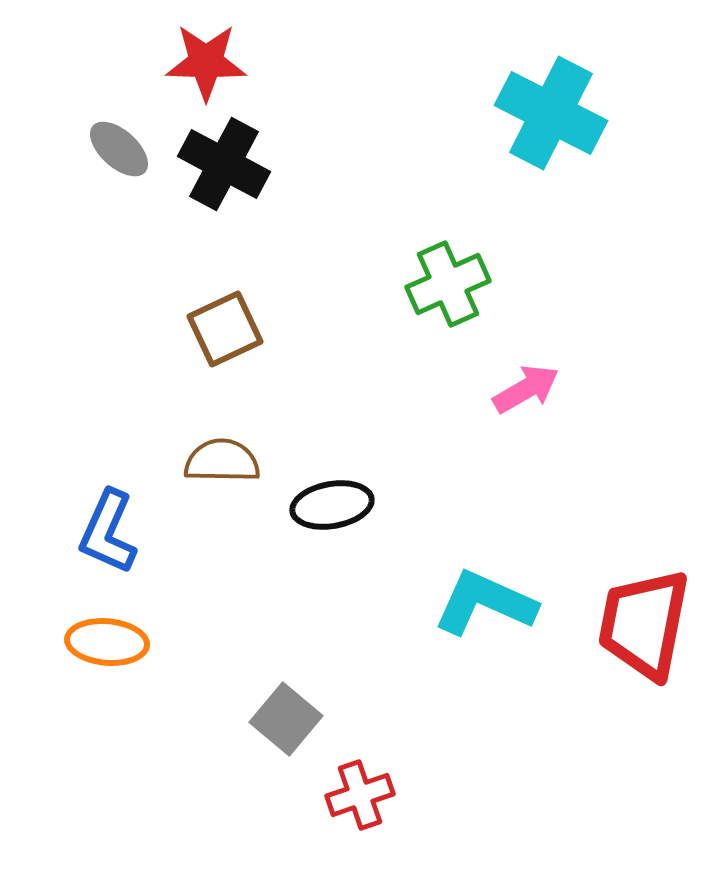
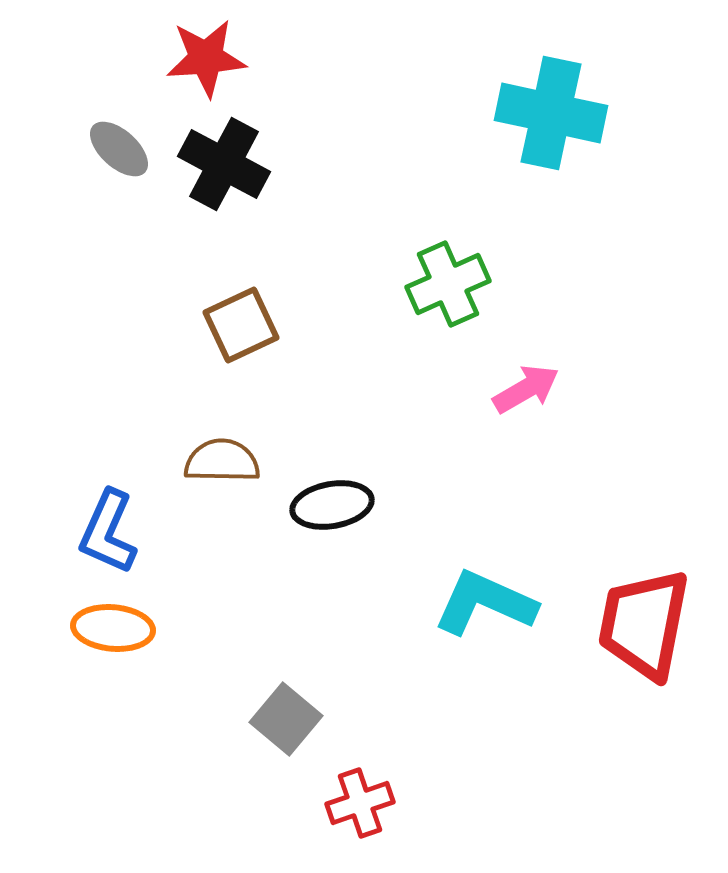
red star: moved 4 px up; rotated 6 degrees counterclockwise
cyan cross: rotated 15 degrees counterclockwise
brown square: moved 16 px right, 4 px up
orange ellipse: moved 6 px right, 14 px up
red cross: moved 8 px down
